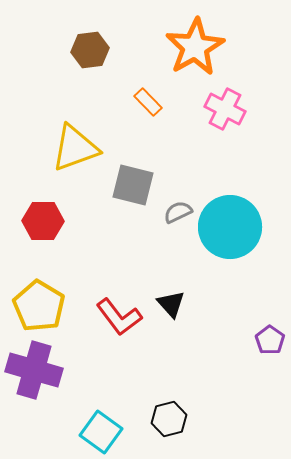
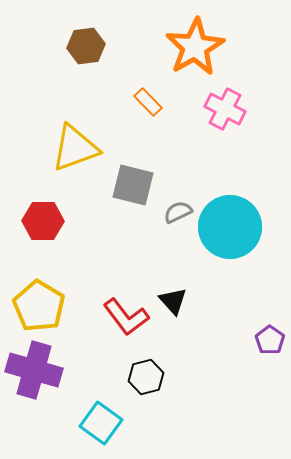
brown hexagon: moved 4 px left, 4 px up
black triangle: moved 2 px right, 3 px up
red L-shape: moved 7 px right
black hexagon: moved 23 px left, 42 px up
cyan square: moved 9 px up
